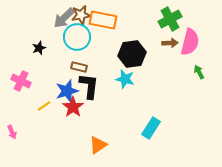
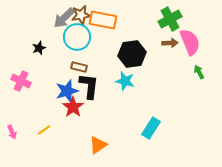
pink semicircle: rotated 36 degrees counterclockwise
cyan star: moved 2 px down
yellow line: moved 24 px down
